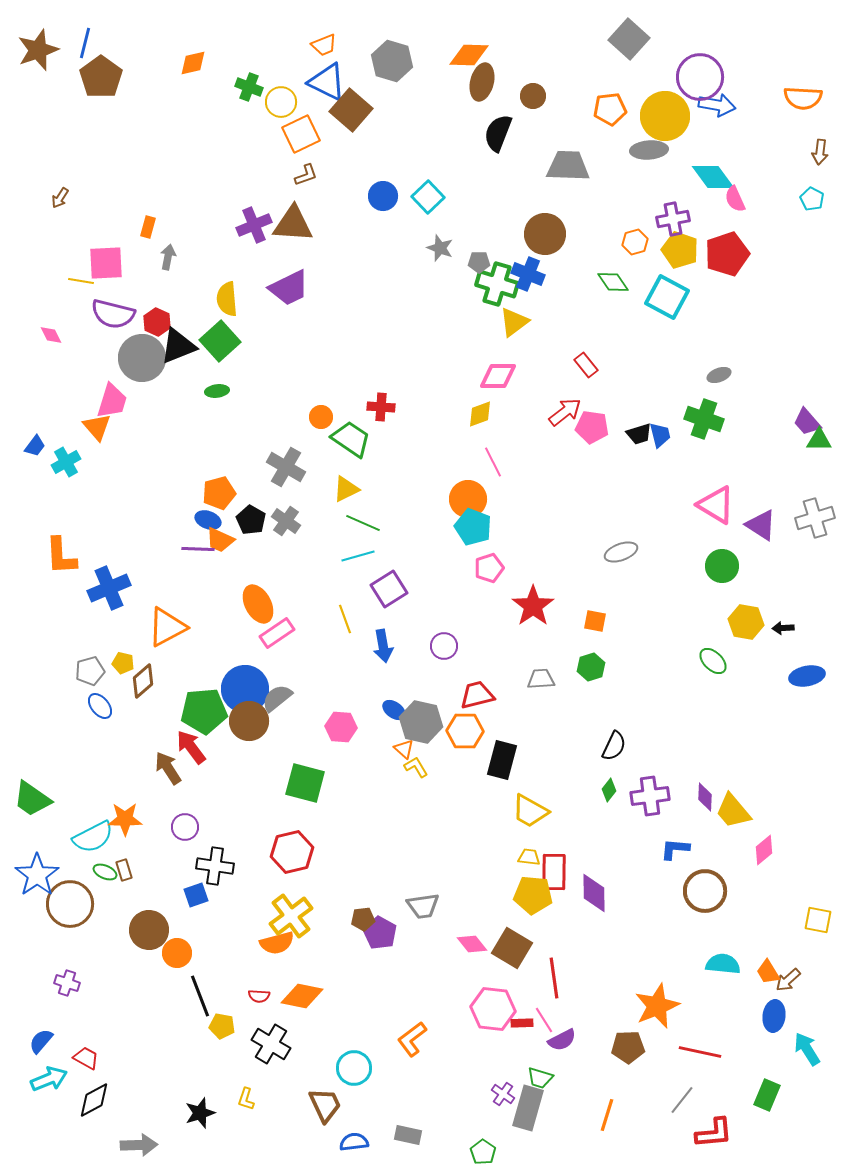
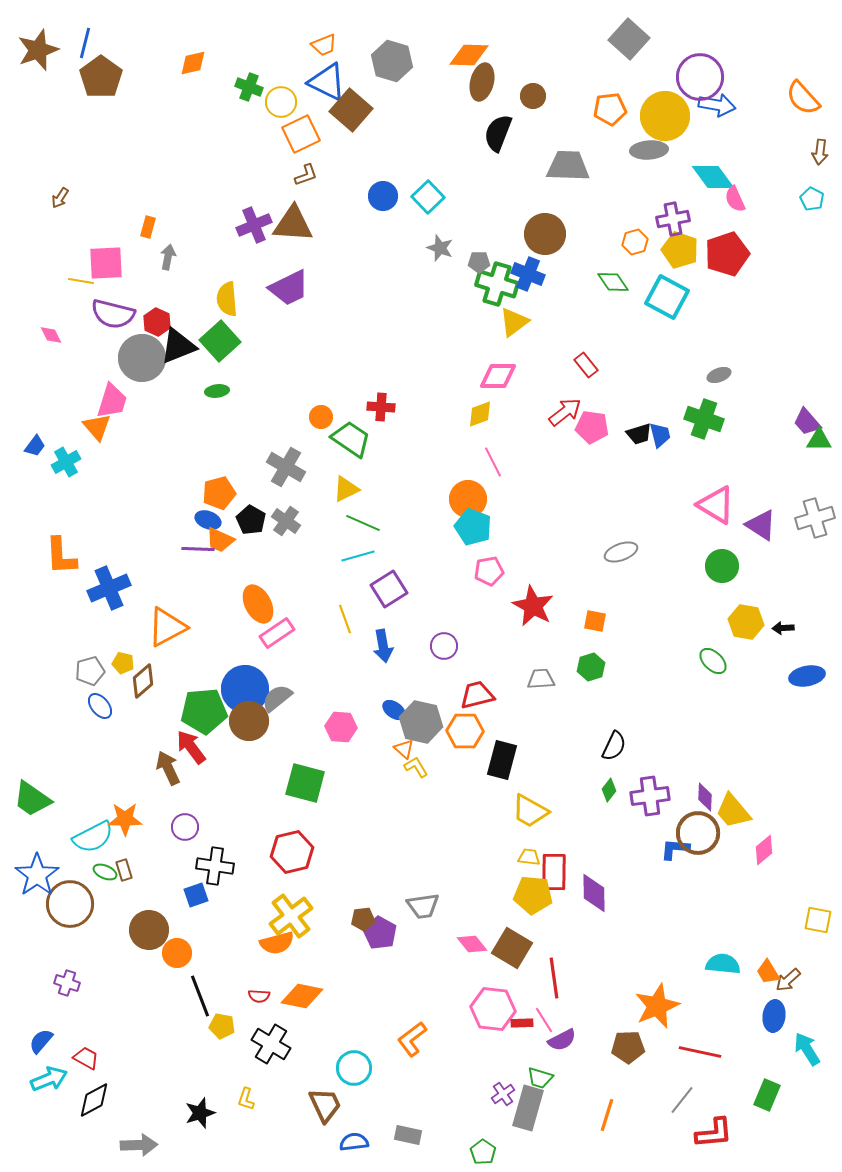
orange semicircle at (803, 98): rotated 45 degrees clockwise
pink pentagon at (489, 568): moved 3 px down; rotated 8 degrees clockwise
red star at (533, 606): rotated 9 degrees counterclockwise
brown arrow at (168, 768): rotated 8 degrees clockwise
brown circle at (705, 891): moved 7 px left, 58 px up
purple cross at (503, 1094): rotated 20 degrees clockwise
